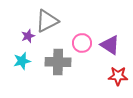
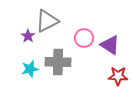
purple star: rotated 16 degrees counterclockwise
pink circle: moved 2 px right, 5 px up
cyan star: moved 8 px right, 8 px down
